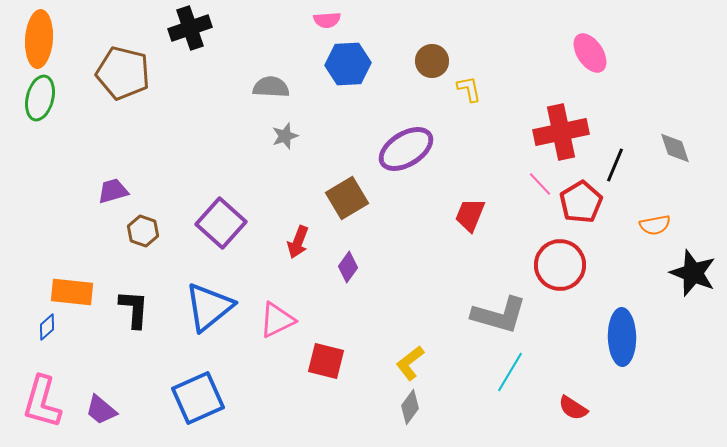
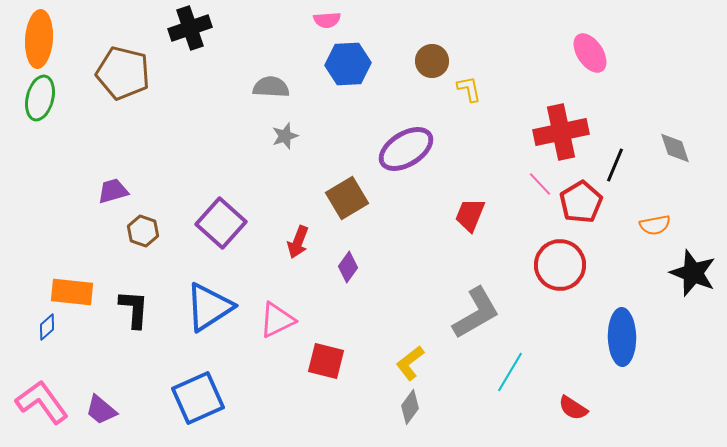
blue triangle at (209, 307): rotated 6 degrees clockwise
gray L-shape at (499, 315): moved 23 px left, 2 px up; rotated 46 degrees counterclockwise
pink L-shape at (42, 402): rotated 128 degrees clockwise
